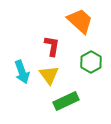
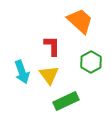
red L-shape: rotated 10 degrees counterclockwise
